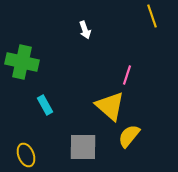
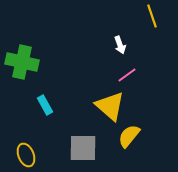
white arrow: moved 35 px right, 15 px down
pink line: rotated 36 degrees clockwise
gray square: moved 1 px down
